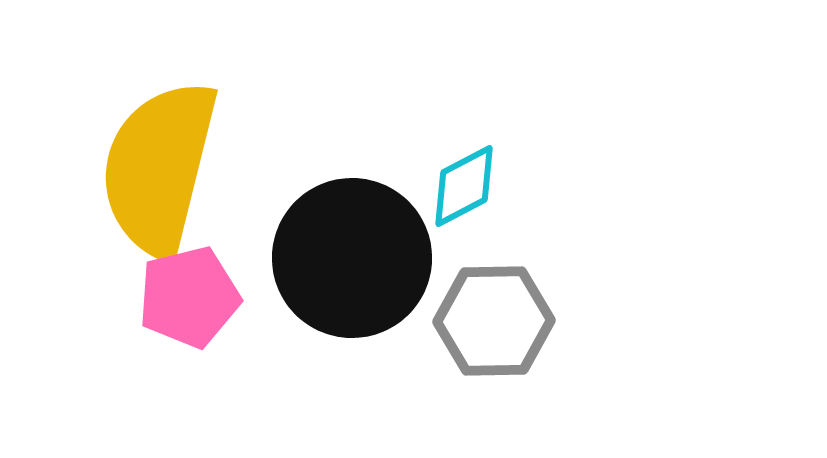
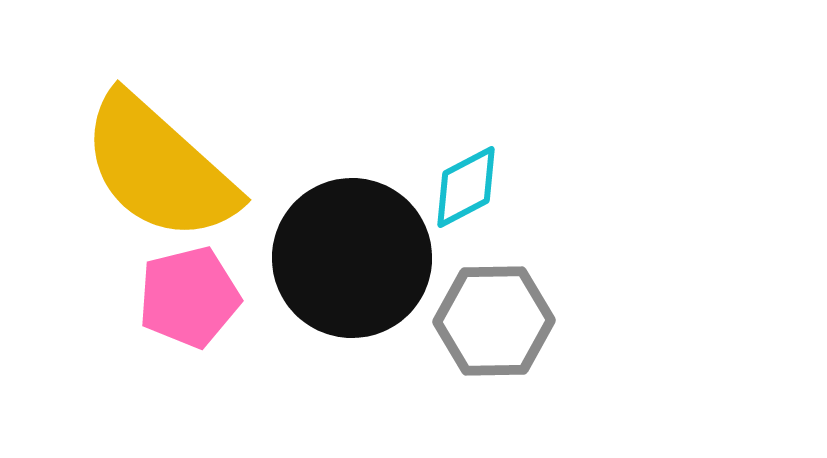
yellow semicircle: rotated 62 degrees counterclockwise
cyan diamond: moved 2 px right, 1 px down
